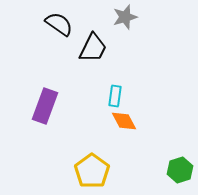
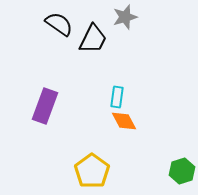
black trapezoid: moved 9 px up
cyan rectangle: moved 2 px right, 1 px down
green hexagon: moved 2 px right, 1 px down
